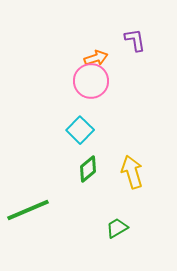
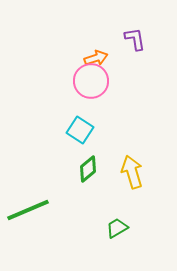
purple L-shape: moved 1 px up
cyan square: rotated 12 degrees counterclockwise
